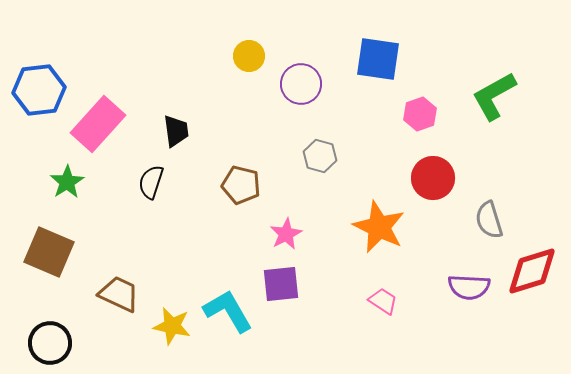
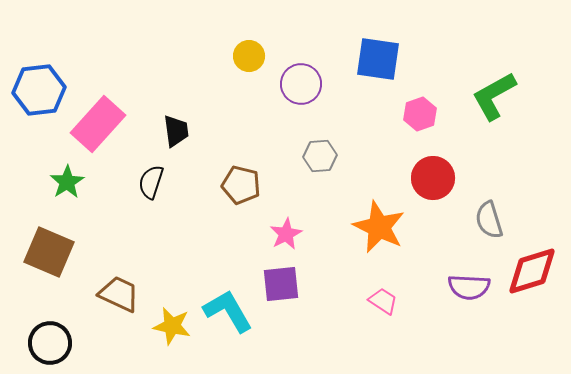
gray hexagon: rotated 20 degrees counterclockwise
